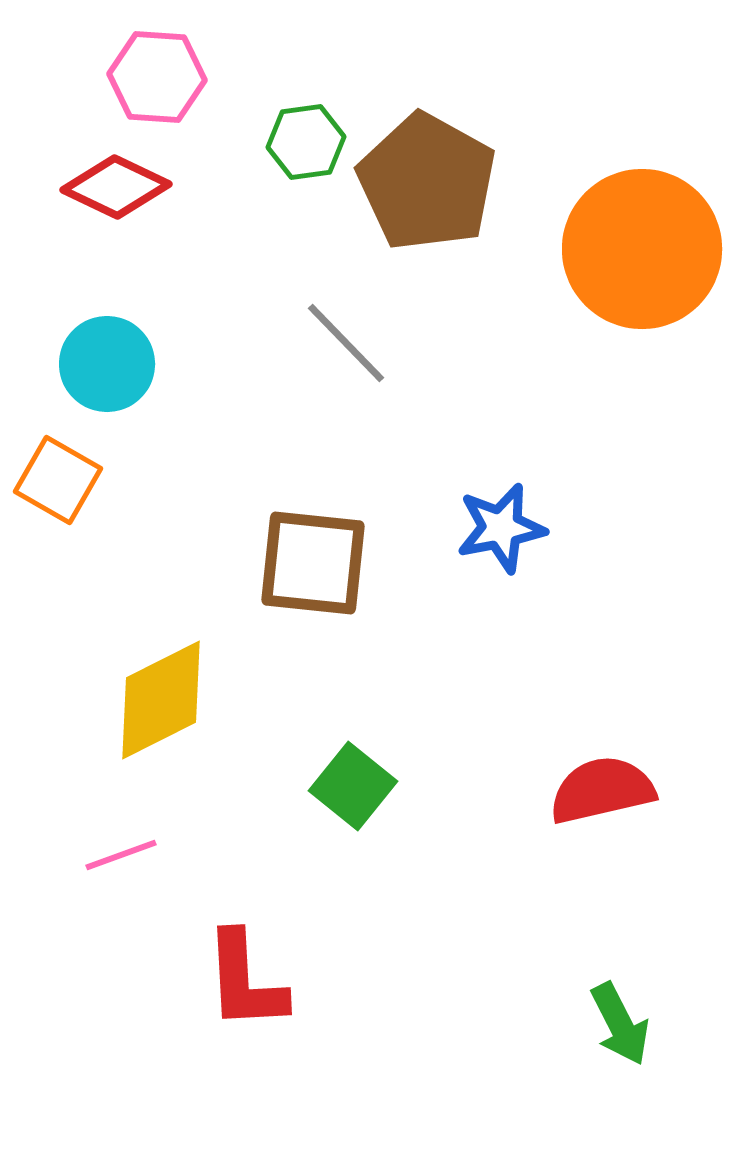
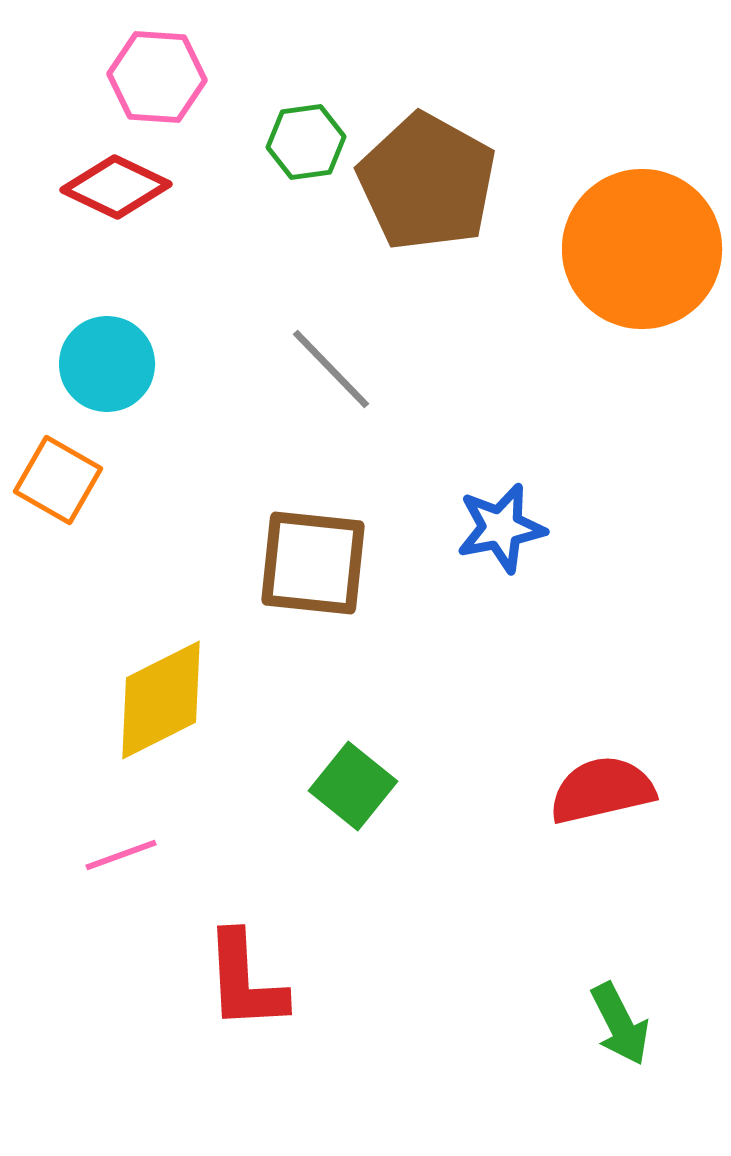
gray line: moved 15 px left, 26 px down
